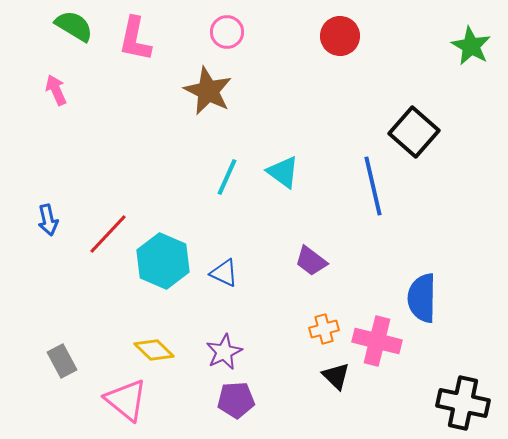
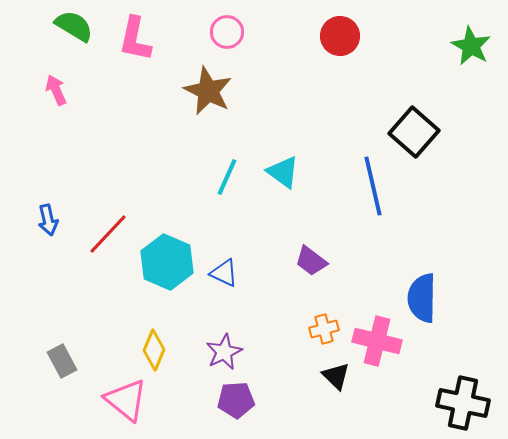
cyan hexagon: moved 4 px right, 1 px down
yellow diamond: rotated 69 degrees clockwise
